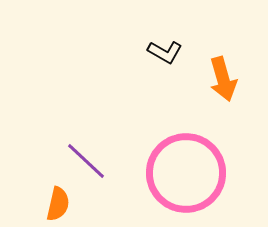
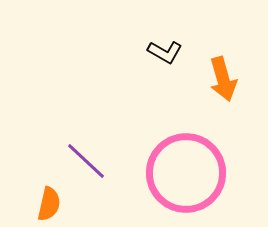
orange semicircle: moved 9 px left
